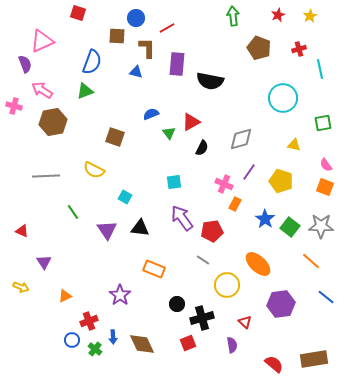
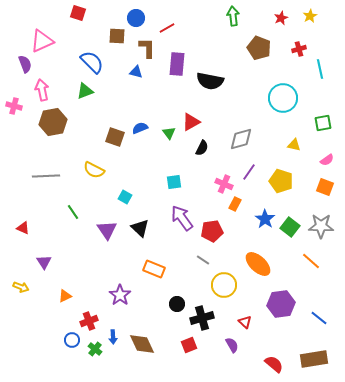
red star at (278, 15): moved 3 px right, 3 px down
blue semicircle at (92, 62): rotated 65 degrees counterclockwise
pink arrow at (42, 90): rotated 45 degrees clockwise
blue semicircle at (151, 114): moved 11 px left, 14 px down
pink semicircle at (326, 165): moved 1 px right, 5 px up; rotated 88 degrees counterclockwise
black triangle at (140, 228): rotated 36 degrees clockwise
red triangle at (22, 231): moved 1 px right, 3 px up
yellow circle at (227, 285): moved 3 px left
blue line at (326, 297): moved 7 px left, 21 px down
red square at (188, 343): moved 1 px right, 2 px down
purple semicircle at (232, 345): rotated 21 degrees counterclockwise
